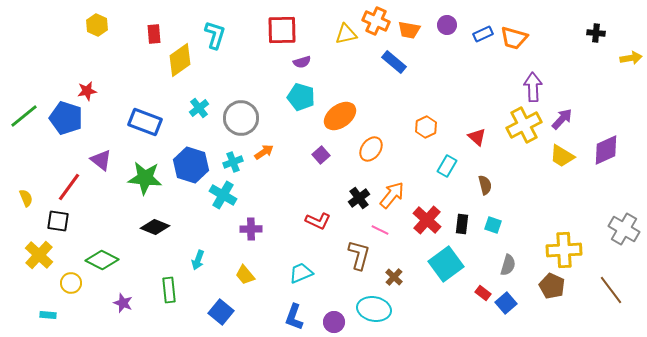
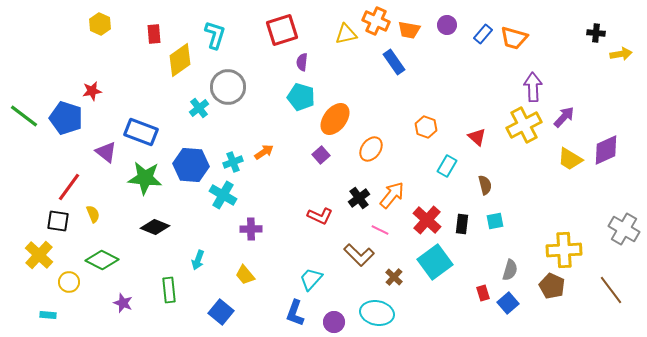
yellow hexagon at (97, 25): moved 3 px right, 1 px up
red square at (282, 30): rotated 16 degrees counterclockwise
blue rectangle at (483, 34): rotated 24 degrees counterclockwise
yellow arrow at (631, 58): moved 10 px left, 4 px up
purple semicircle at (302, 62): rotated 114 degrees clockwise
blue rectangle at (394, 62): rotated 15 degrees clockwise
red star at (87, 91): moved 5 px right
green line at (24, 116): rotated 76 degrees clockwise
orange ellipse at (340, 116): moved 5 px left, 3 px down; rotated 16 degrees counterclockwise
gray circle at (241, 118): moved 13 px left, 31 px up
purple arrow at (562, 119): moved 2 px right, 2 px up
blue rectangle at (145, 122): moved 4 px left, 10 px down
orange hexagon at (426, 127): rotated 15 degrees counterclockwise
yellow trapezoid at (562, 156): moved 8 px right, 3 px down
purple triangle at (101, 160): moved 5 px right, 8 px up
blue hexagon at (191, 165): rotated 12 degrees counterclockwise
yellow semicircle at (26, 198): moved 67 px right, 16 px down
red L-shape at (318, 221): moved 2 px right, 5 px up
cyan square at (493, 225): moved 2 px right, 4 px up; rotated 30 degrees counterclockwise
brown L-shape at (359, 255): rotated 120 degrees clockwise
cyan square at (446, 264): moved 11 px left, 2 px up
gray semicircle at (508, 265): moved 2 px right, 5 px down
cyan trapezoid at (301, 273): moved 10 px right, 6 px down; rotated 25 degrees counterclockwise
yellow circle at (71, 283): moved 2 px left, 1 px up
red rectangle at (483, 293): rotated 35 degrees clockwise
blue square at (506, 303): moved 2 px right
cyan ellipse at (374, 309): moved 3 px right, 4 px down
blue L-shape at (294, 317): moved 1 px right, 4 px up
